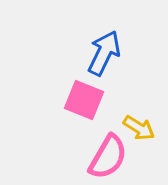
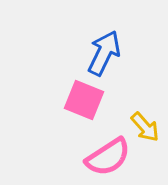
yellow arrow: moved 6 px right, 1 px up; rotated 16 degrees clockwise
pink semicircle: rotated 27 degrees clockwise
